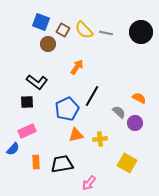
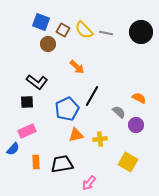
orange arrow: rotated 98 degrees clockwise
purple circle: moved 1 px right, 2 px down
yellow square: moved 1 px right, 1 px up
